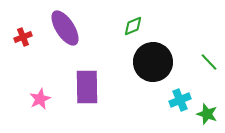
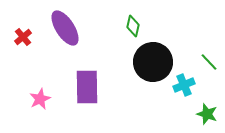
green diamond: rotated 55 degrees counterclockwise
red cross: rotated 18 degrees counterclockwise
cyan cross: moved 4 px right, 15 px up
